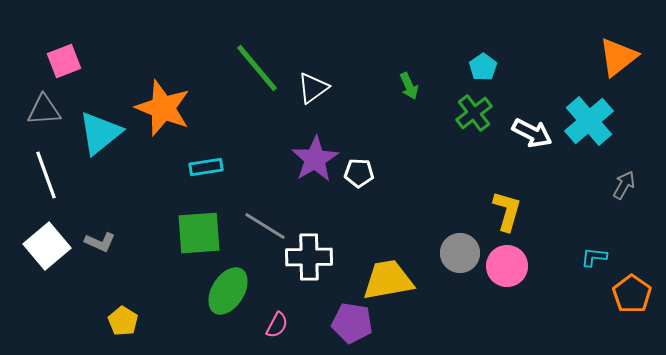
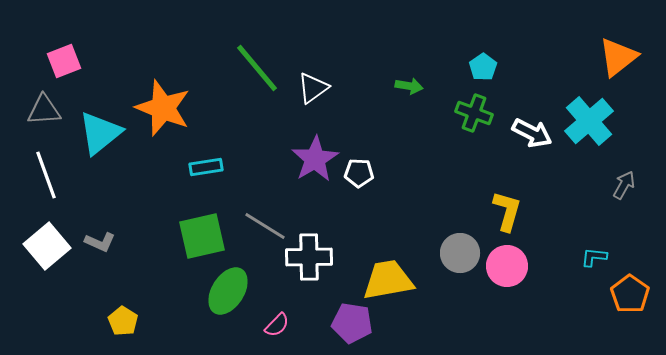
green arrow: rotated 56 degrees counterclockwise
green cross: rotated 33 degrees counterclockwise
green square: moved 3 px right, 3 px down; rotated 9 degrees counterclockwise
orange pentagon: moved 2 px left
pink semicircle: rotated 16 degrees clockwise
